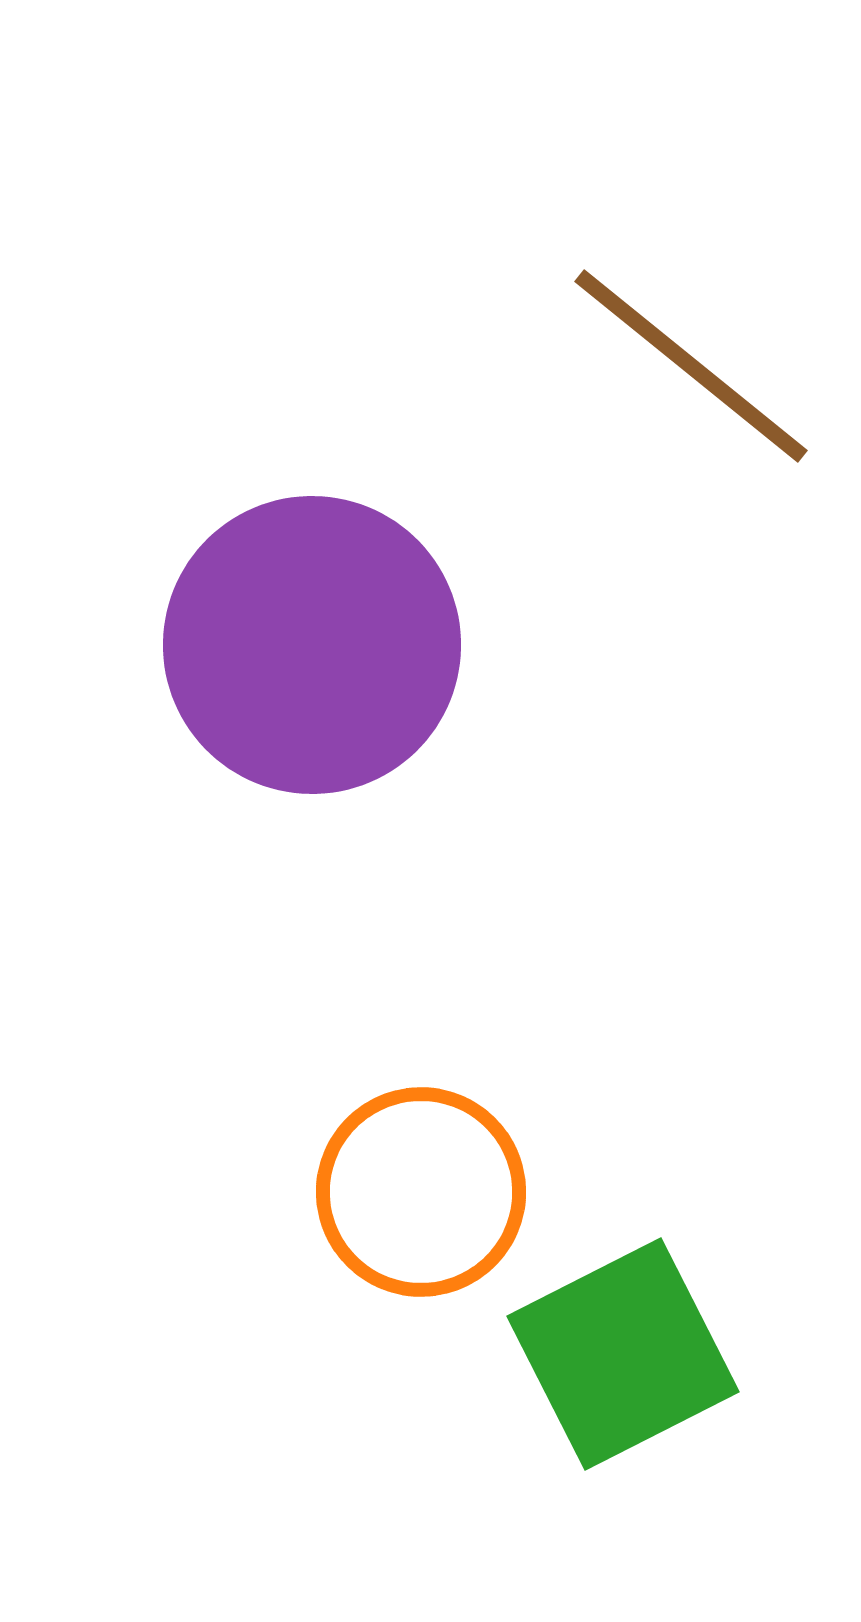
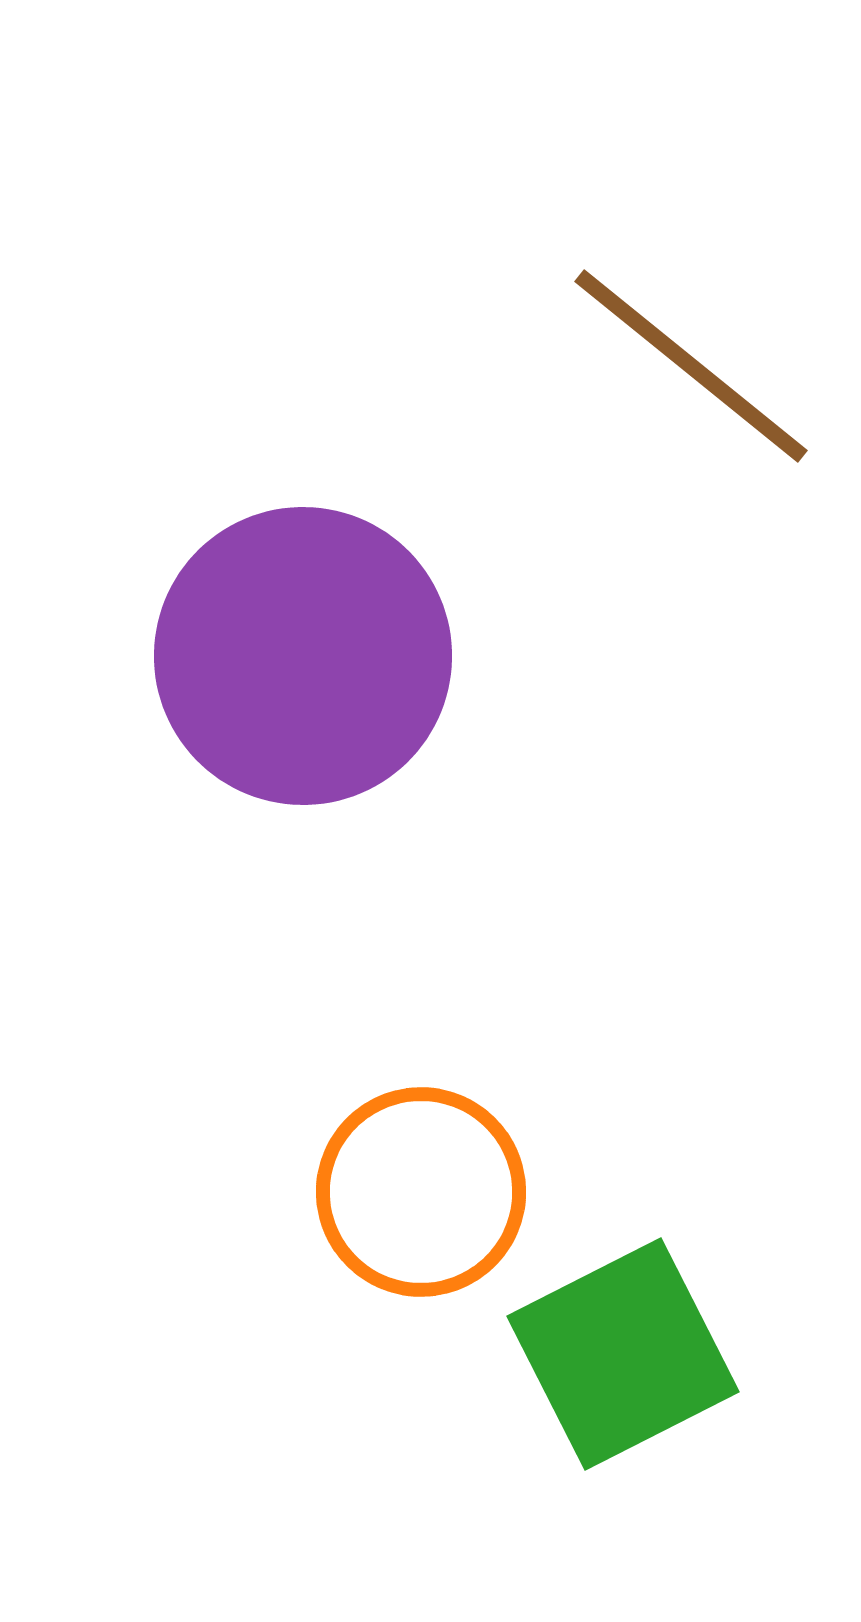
purple circle: moved 9 px left, 11 px down
